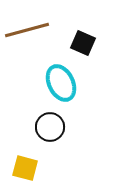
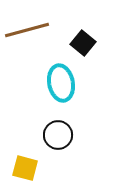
black square: rotated 15 degrees clockwise
cyan ellipse: rotated 15 degrees clockwise
black circle: moved 8 px right, 8 px down
